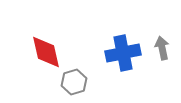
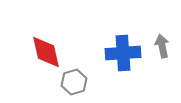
gray arrow: moved 2 px up
blue cross: rotated 8 degrees clockwise
